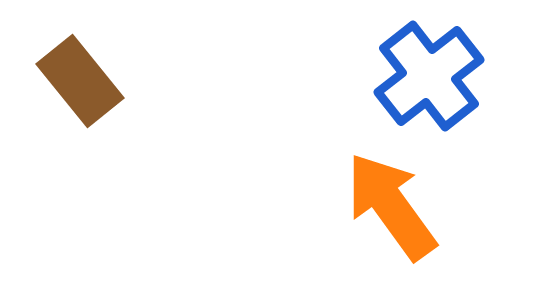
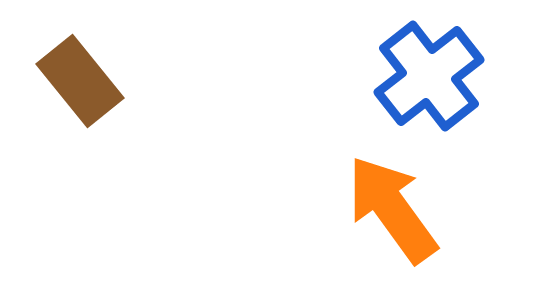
orange arrow: moved 1 px right, 3 px down
